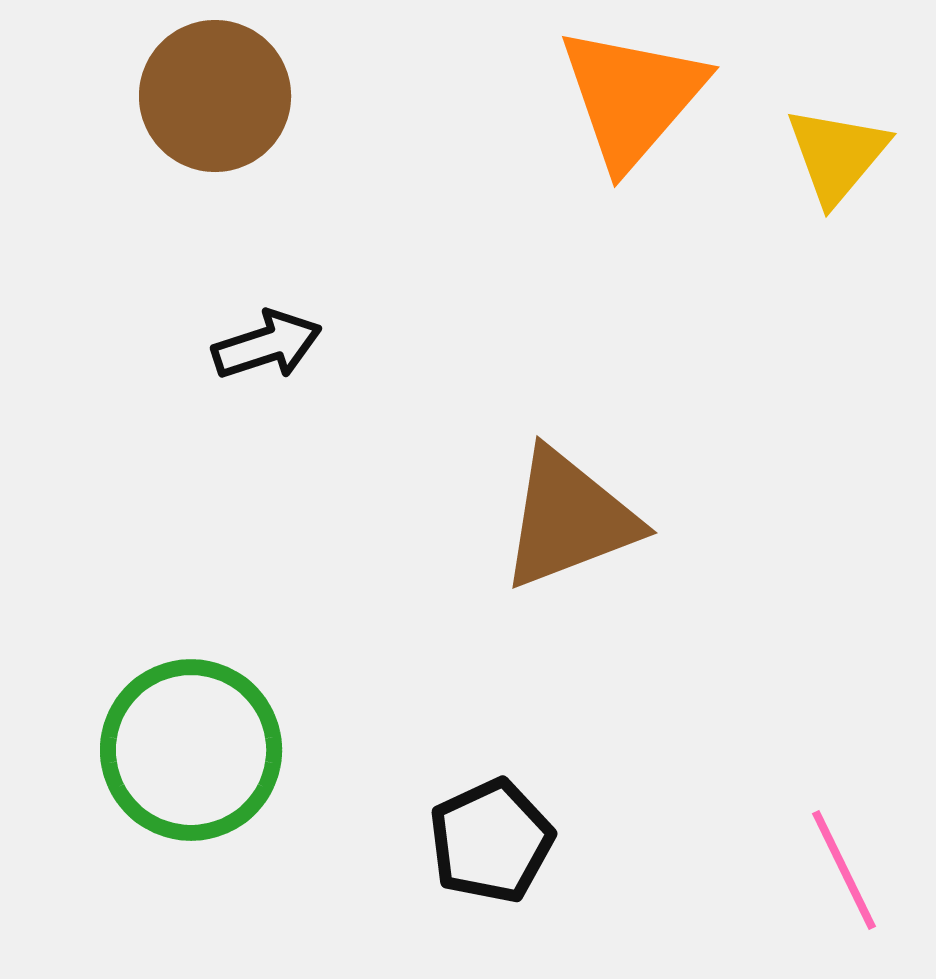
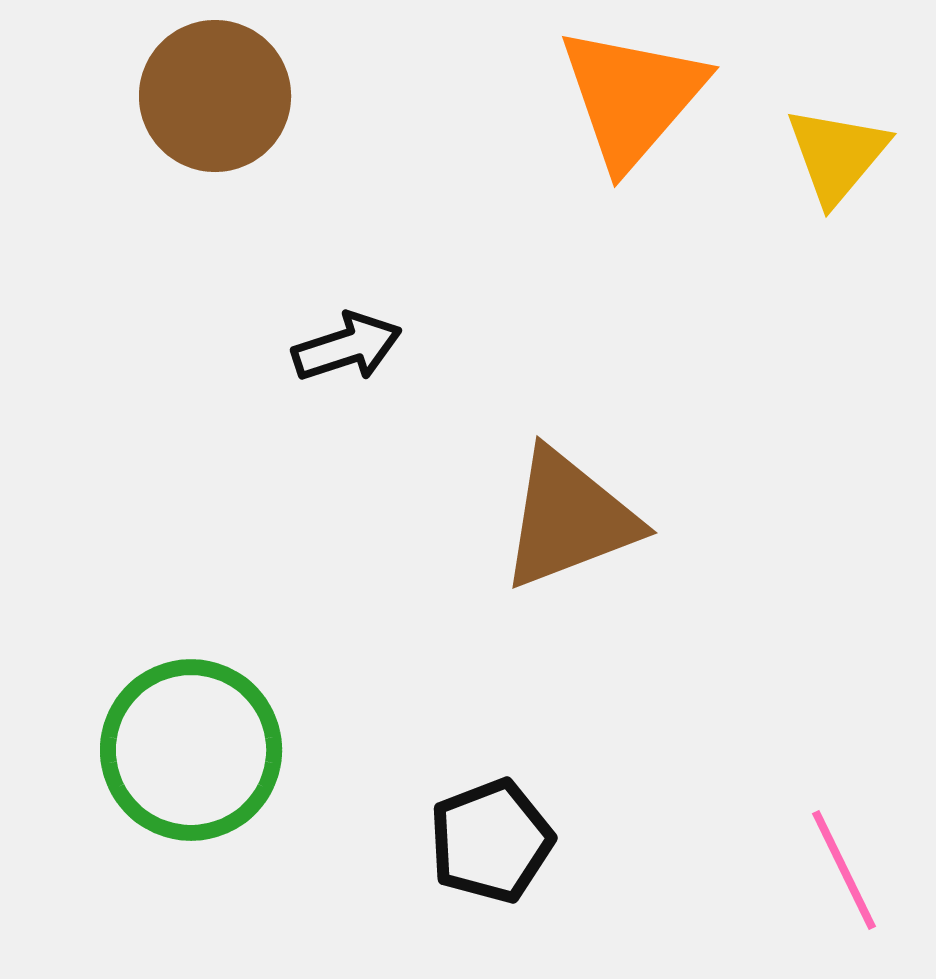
black arrow: moved 80 px right, 2 px down
black pentagon: rotated 4 degrees clockwise
